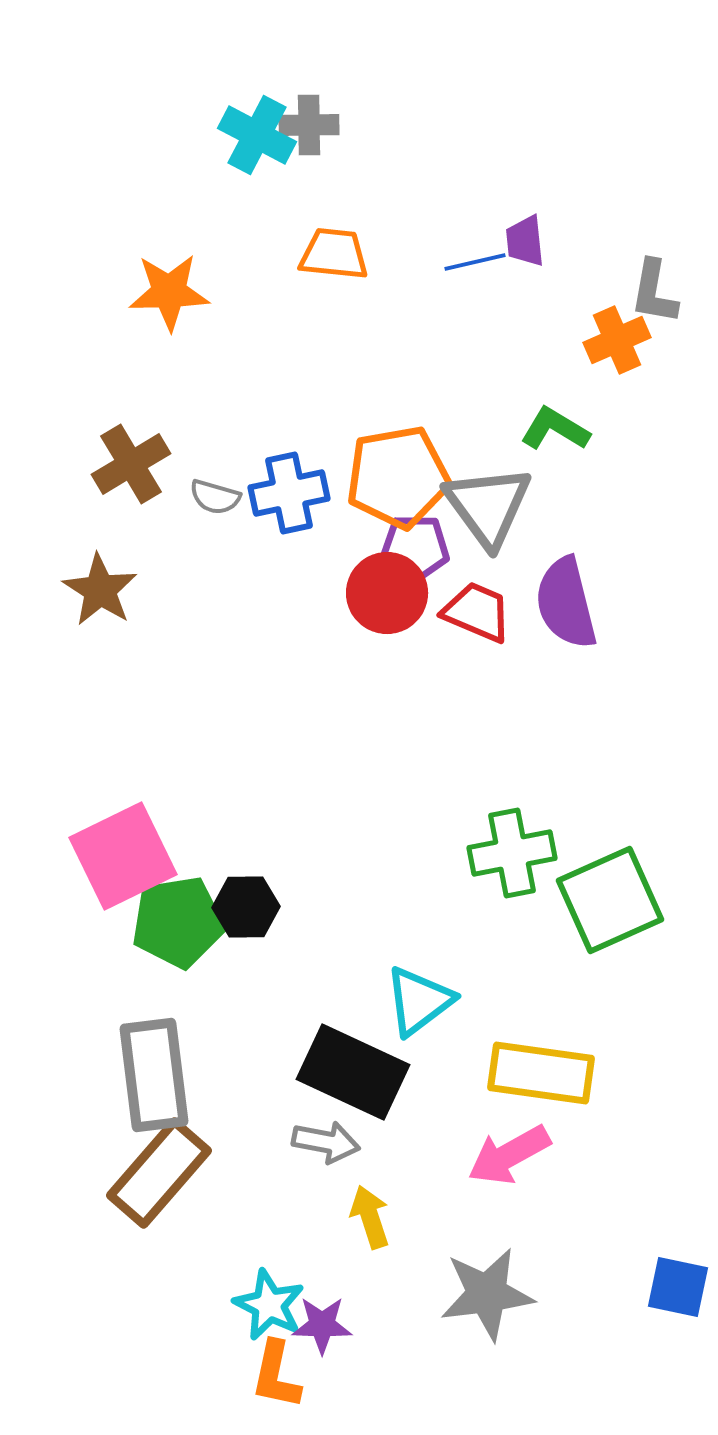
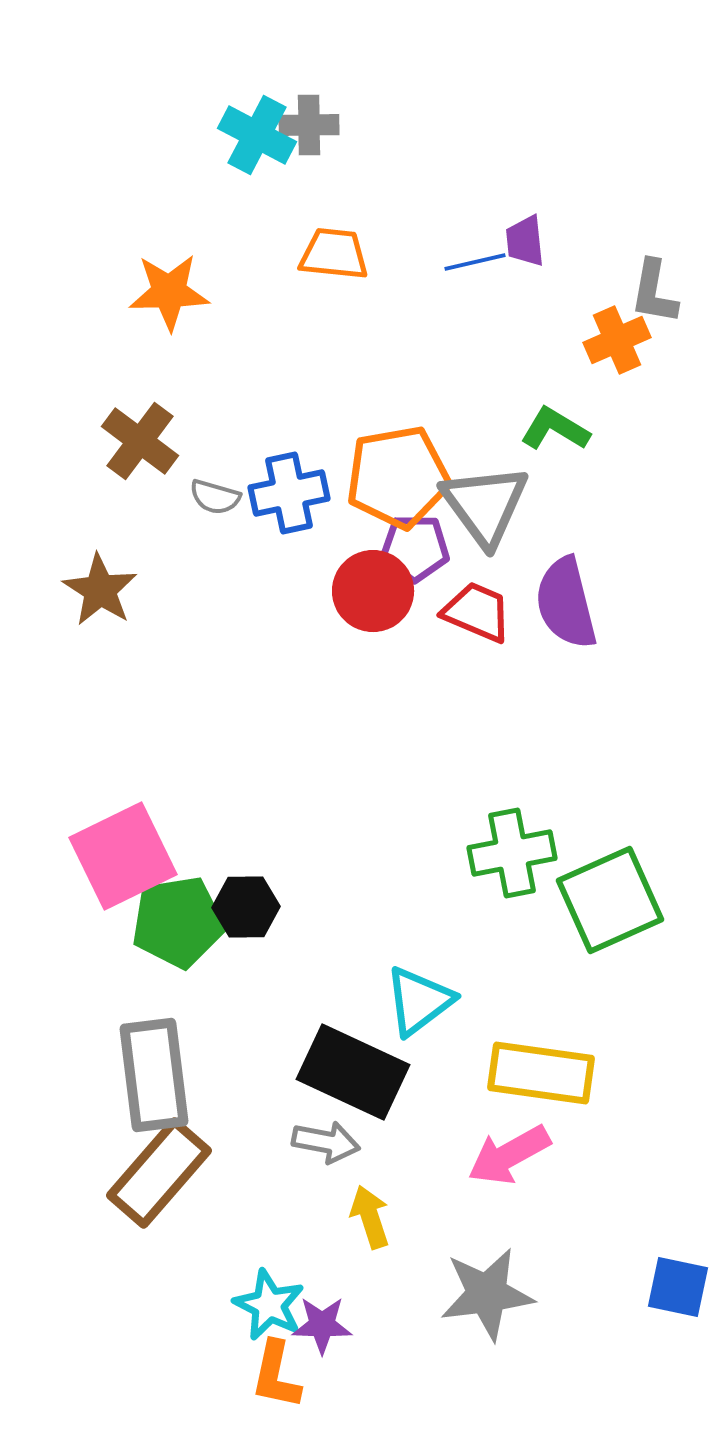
brown cross: moved 9 px right, 23 px up; rotated 22 degrees counterclockwise
gray triangle: moved 3 px left, 1 px up
red circle: moved 14 px left, 2 px up
